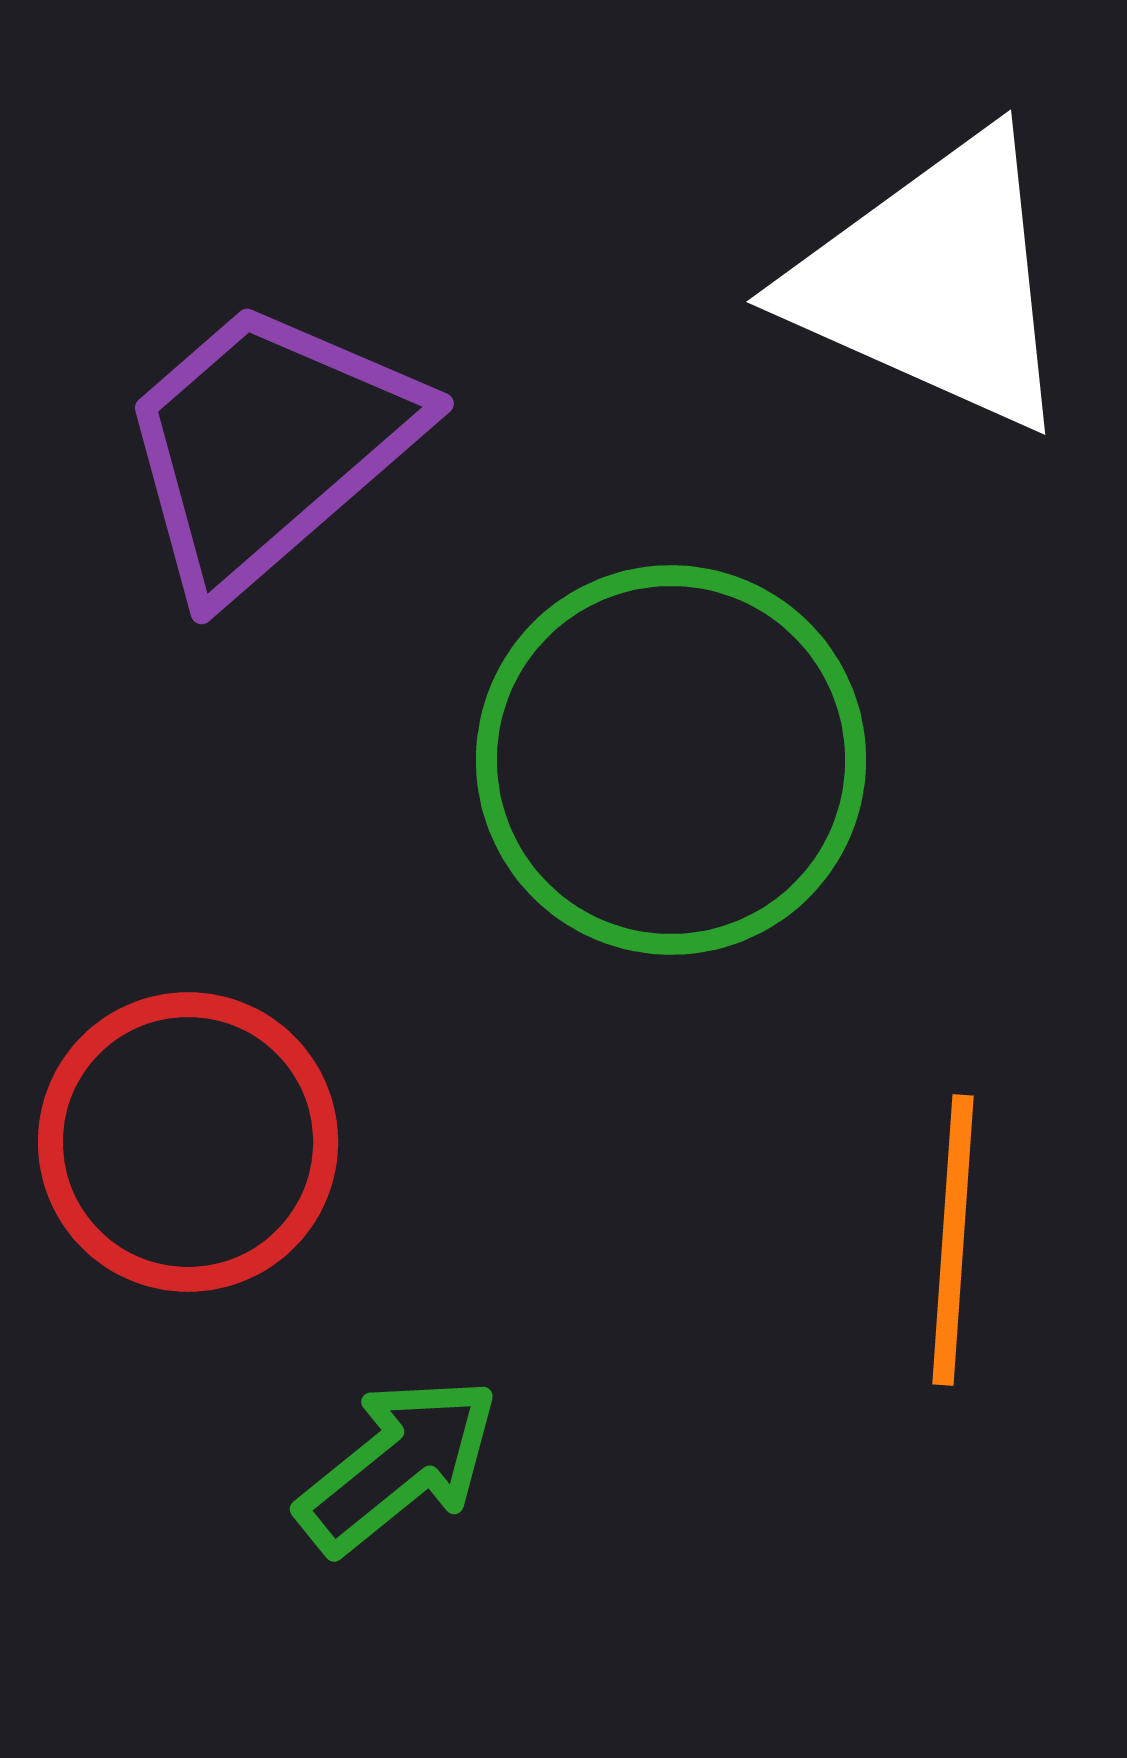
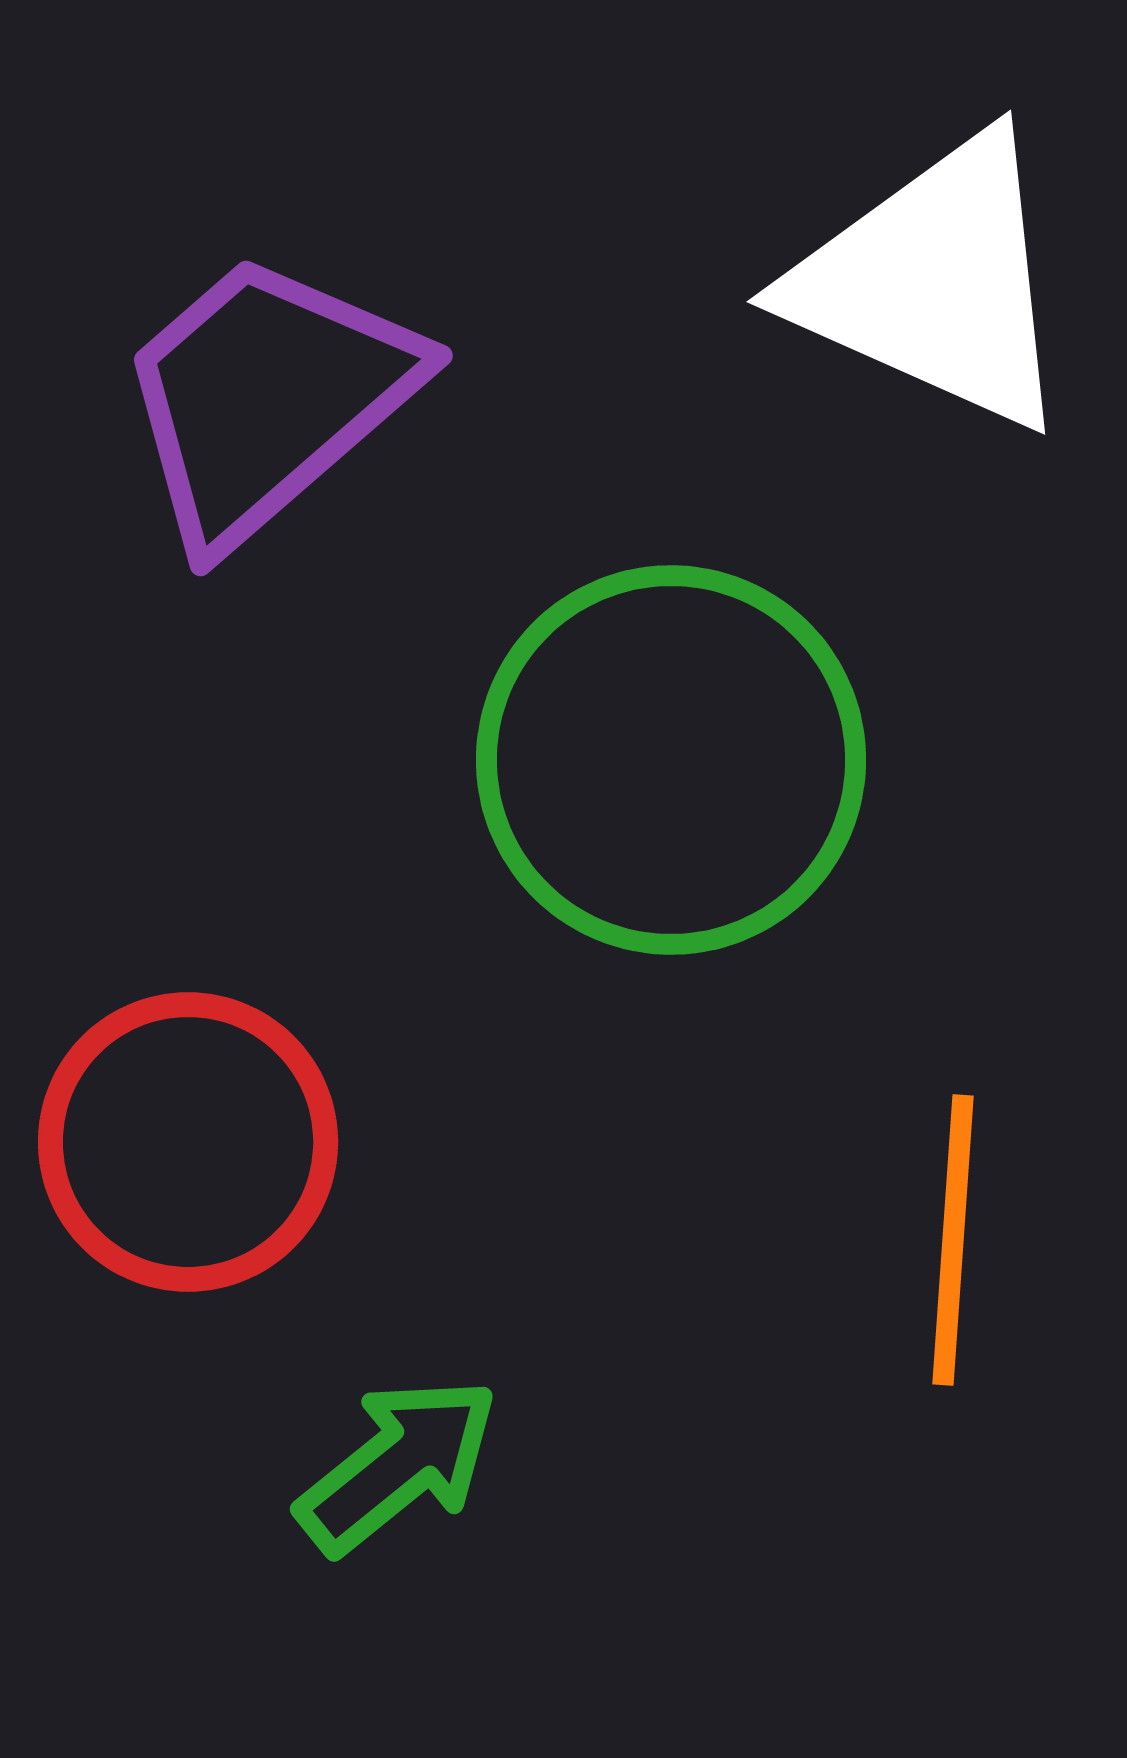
purple trapezoid: moved 1 px left, 48 px up
